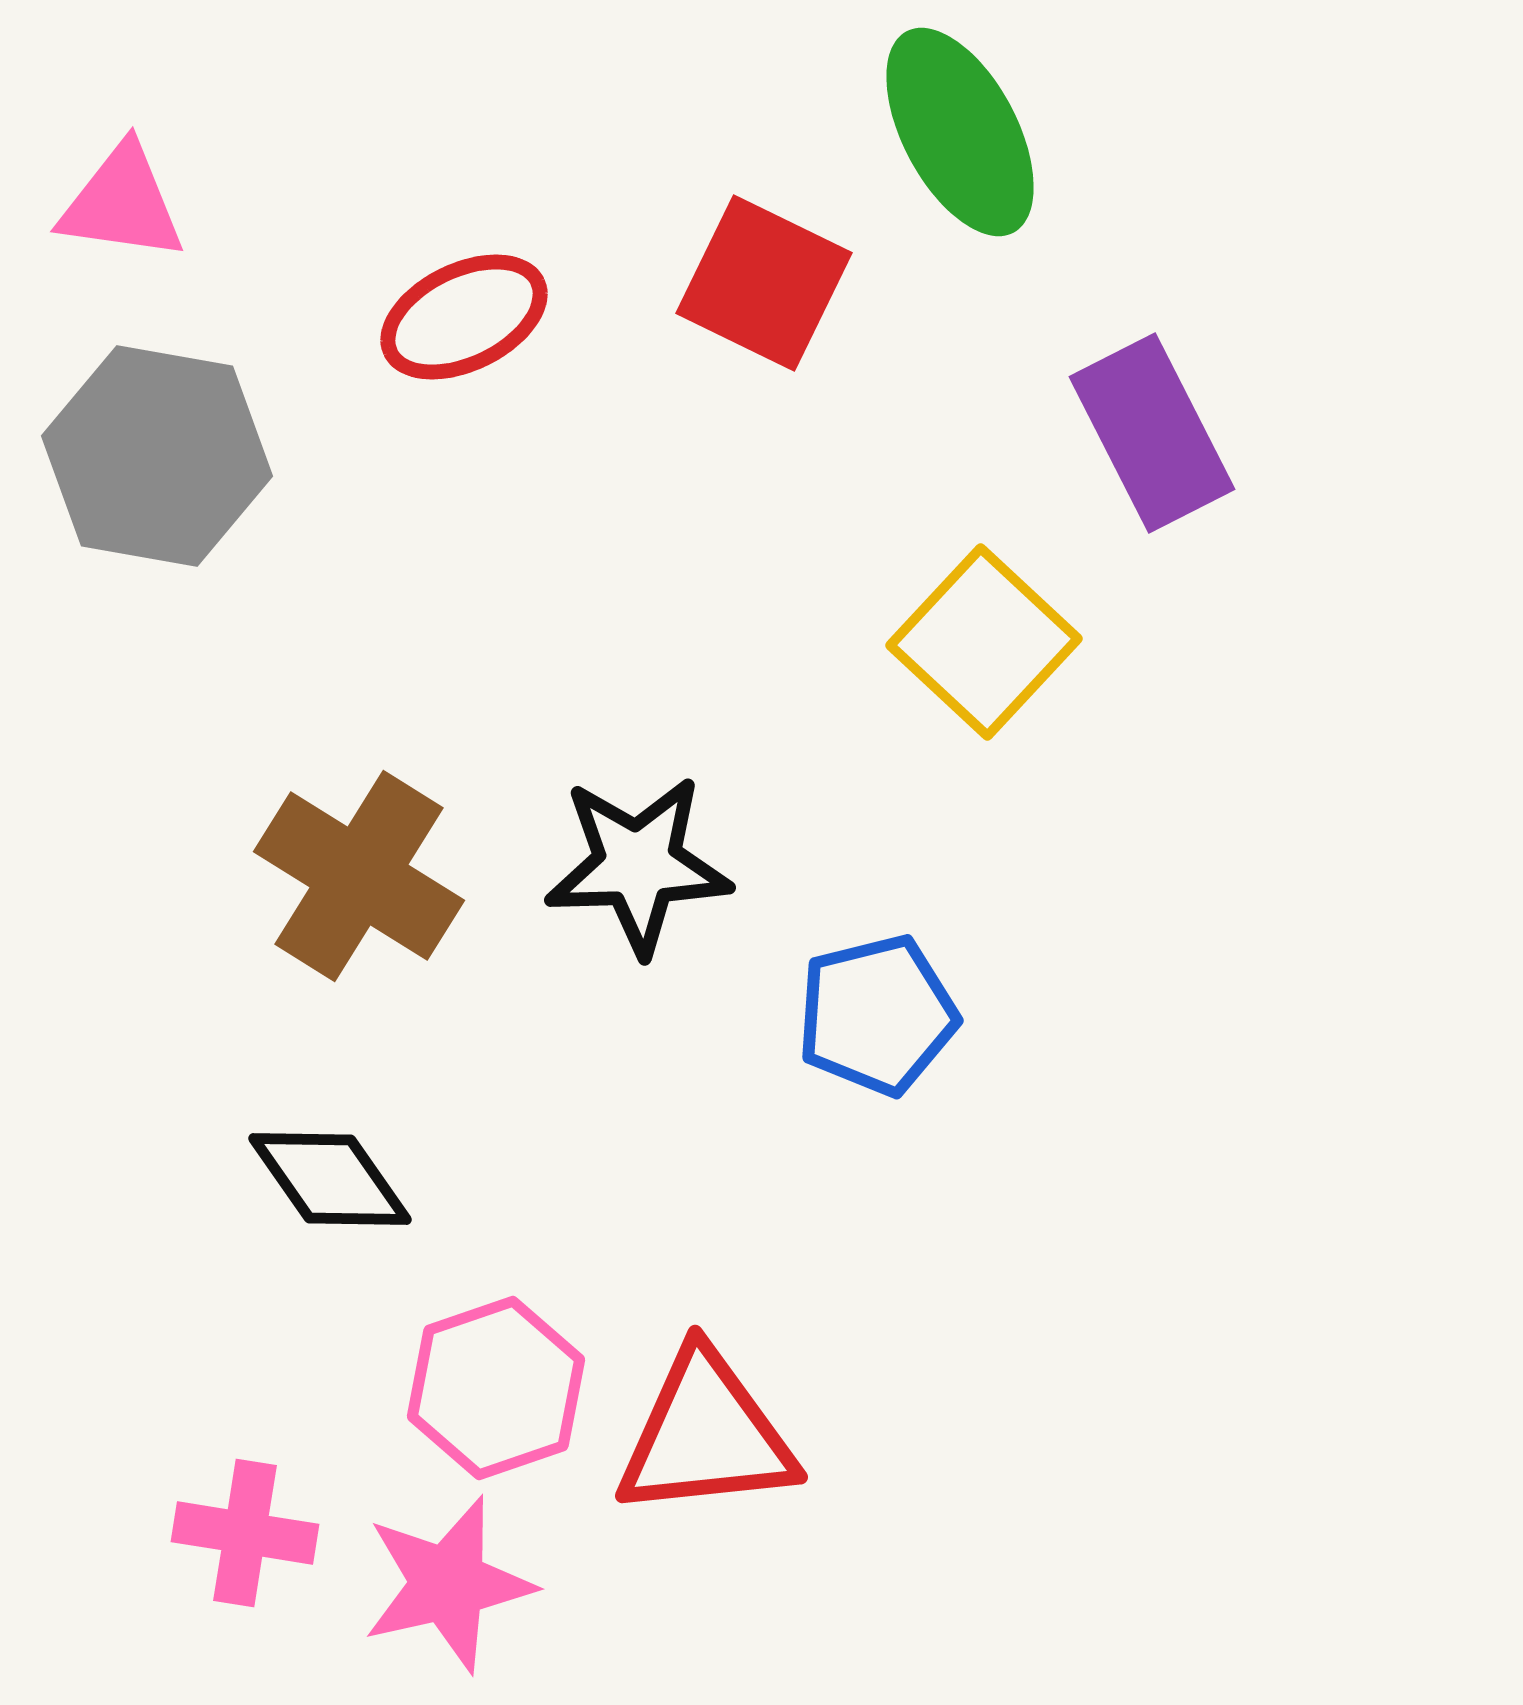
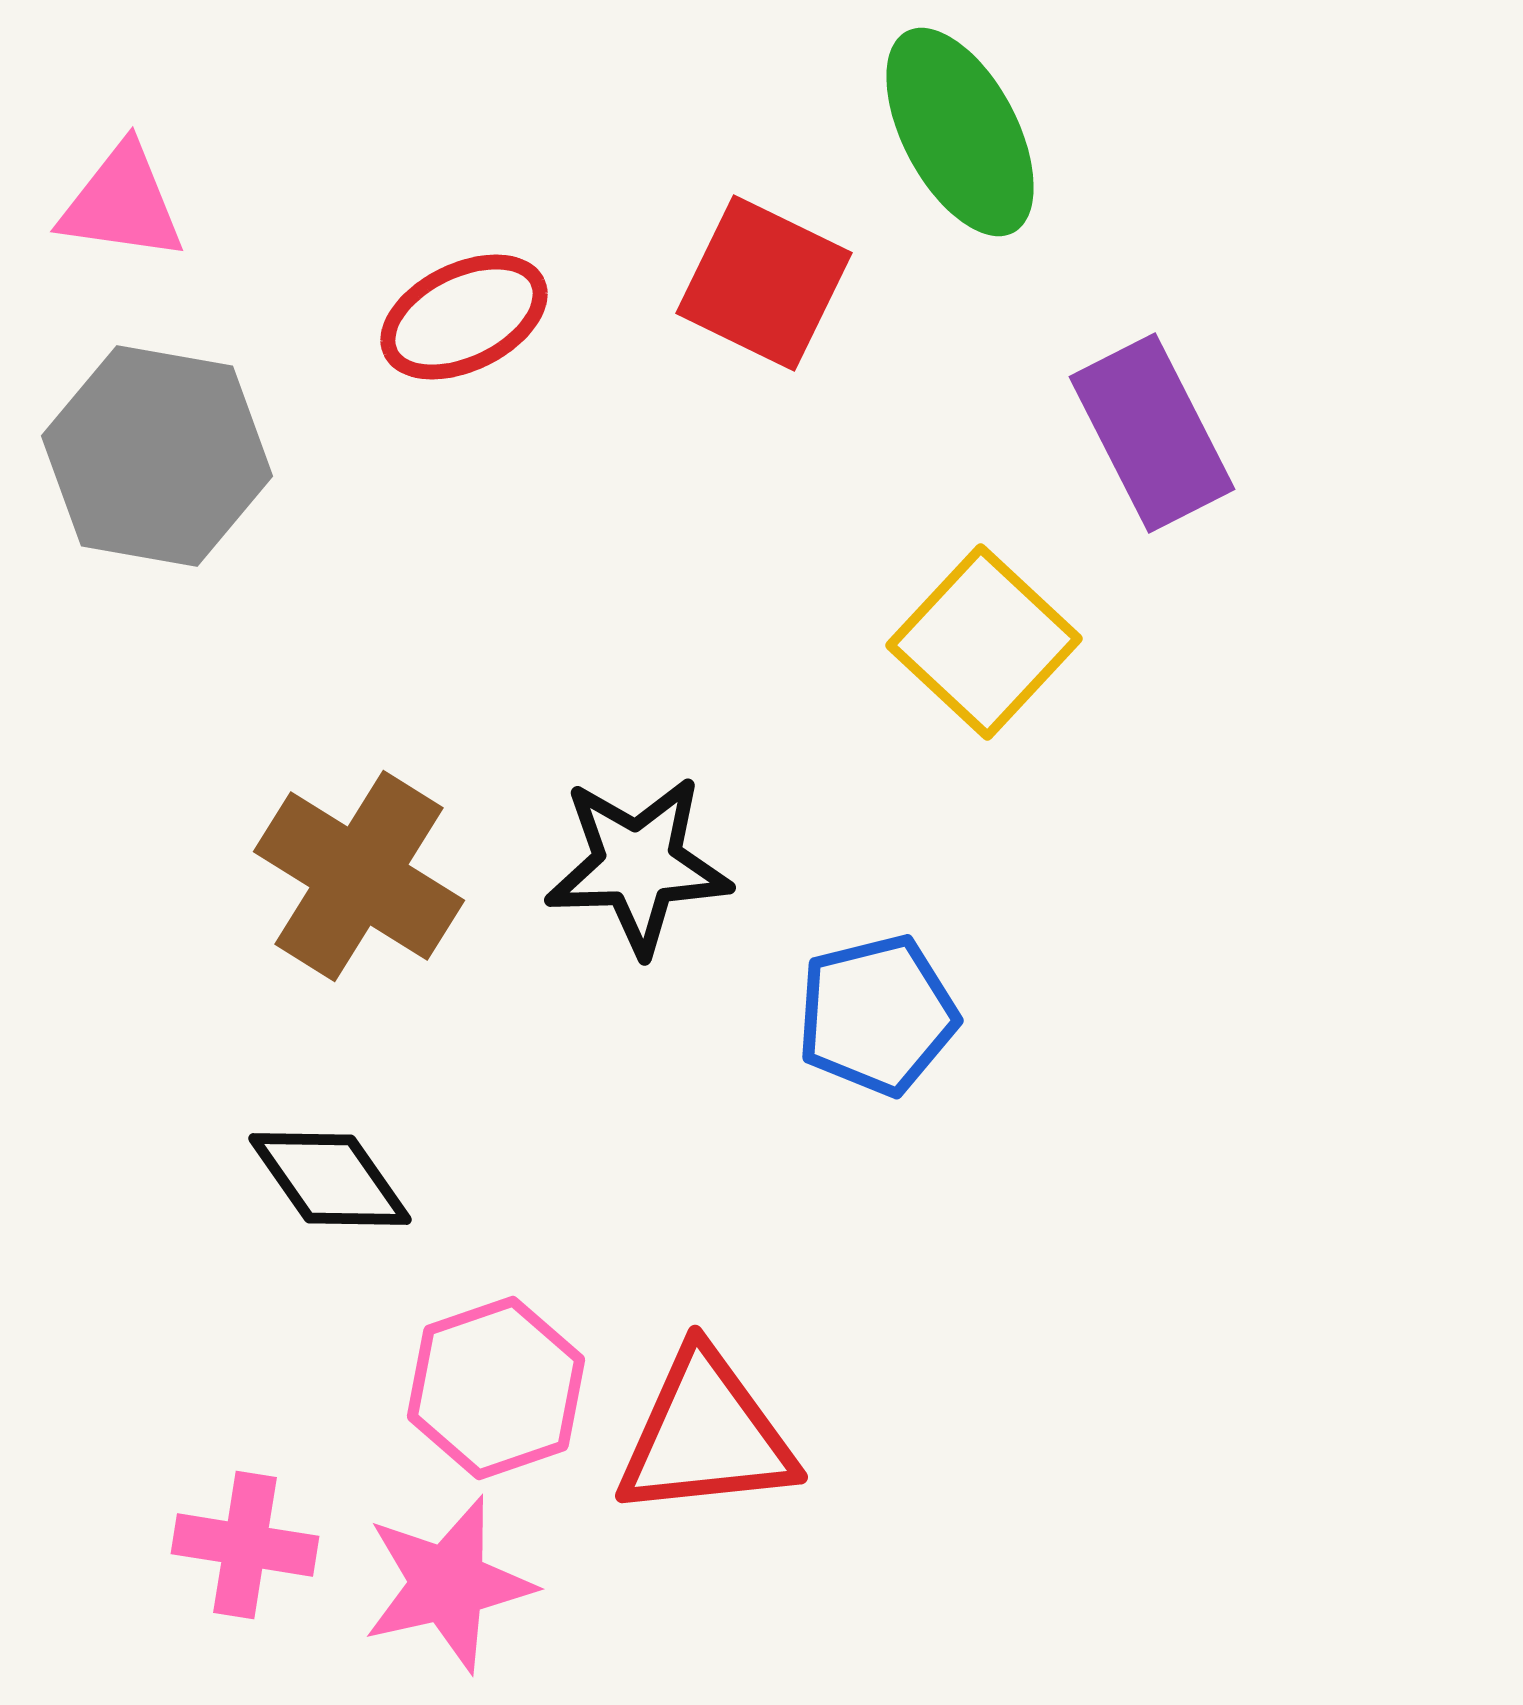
pink cross: moved 12 px down
